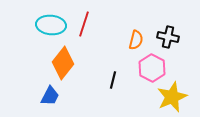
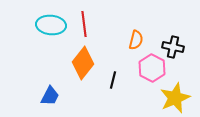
red line: rotated 25 degrees counterclockwise
black cross: moved 5 px right, 10 px down
orange diamond: moved 20 px right
yellow star: moved 3 px right, 1 px down
